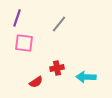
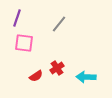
red cross: rotated 24 degrees counterclockwise
red semicircle: moved 6 px up
